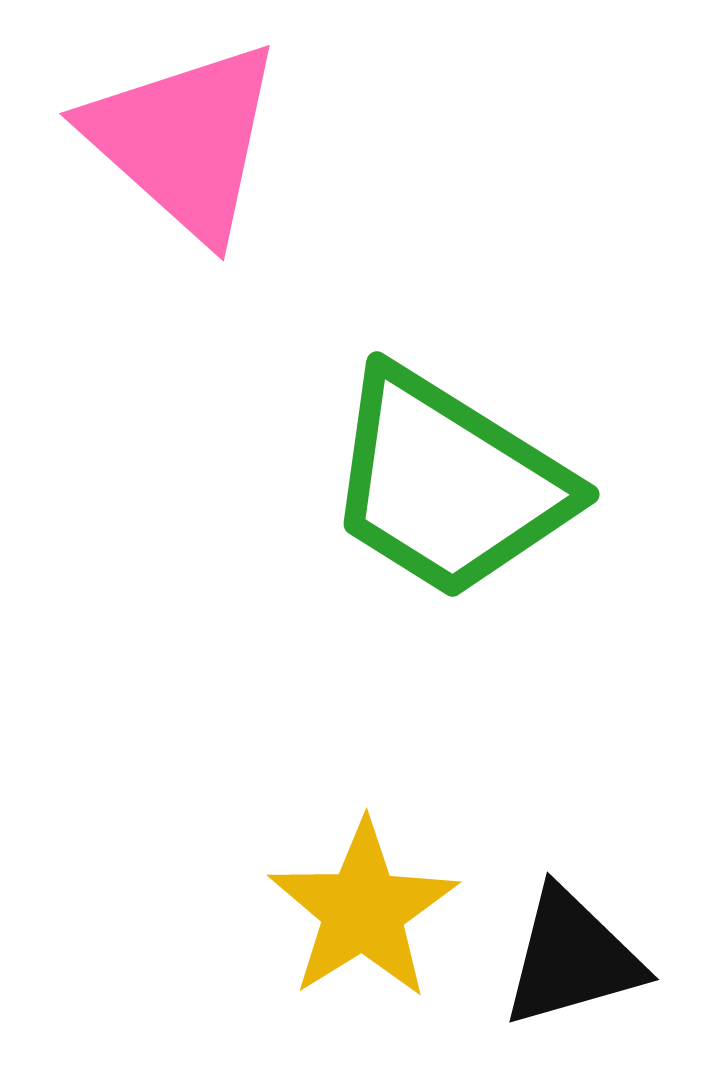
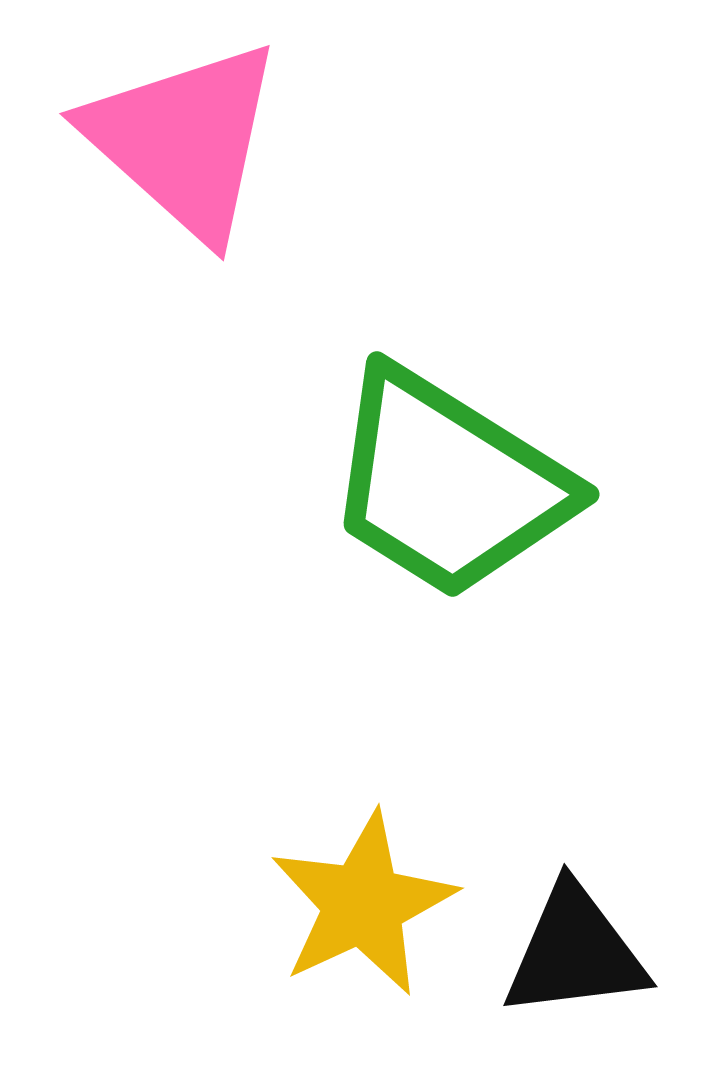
yellow star: moved 6 px up; rotated 7 degrees clockwise
black triangle: moved 3 px right, 6 px up; rotated 9 degrees clockwise
